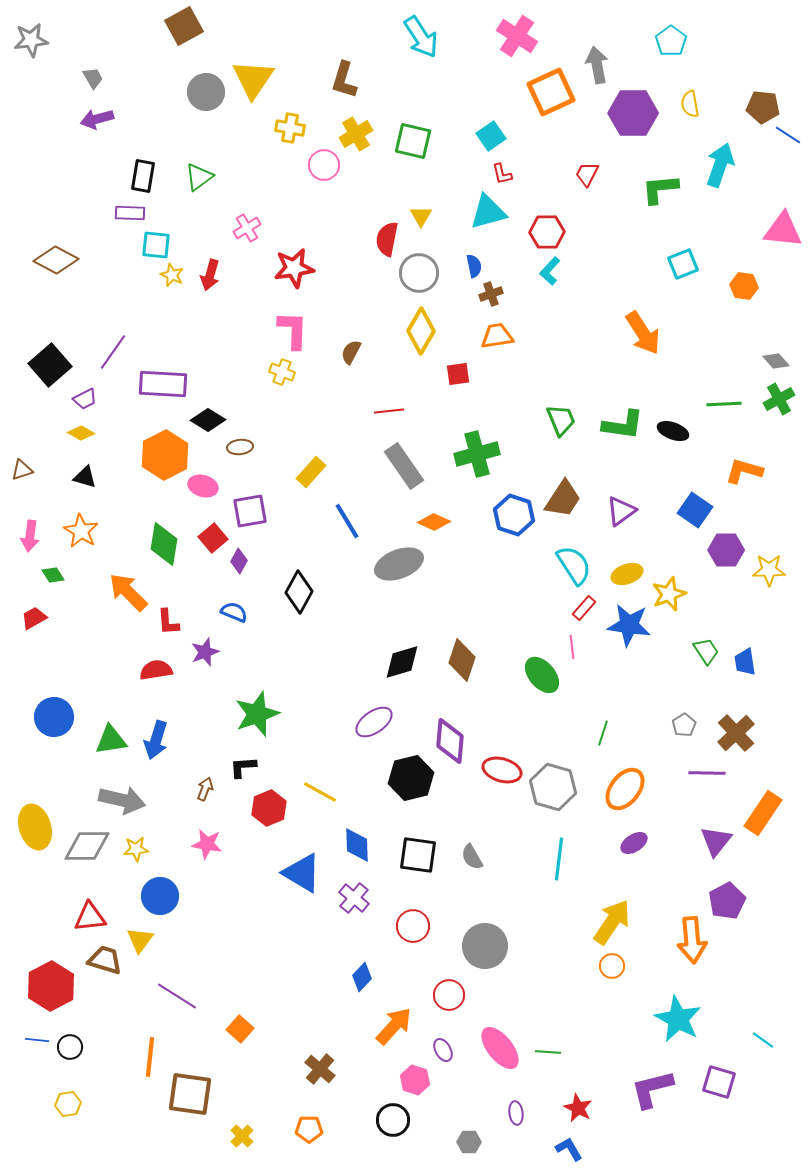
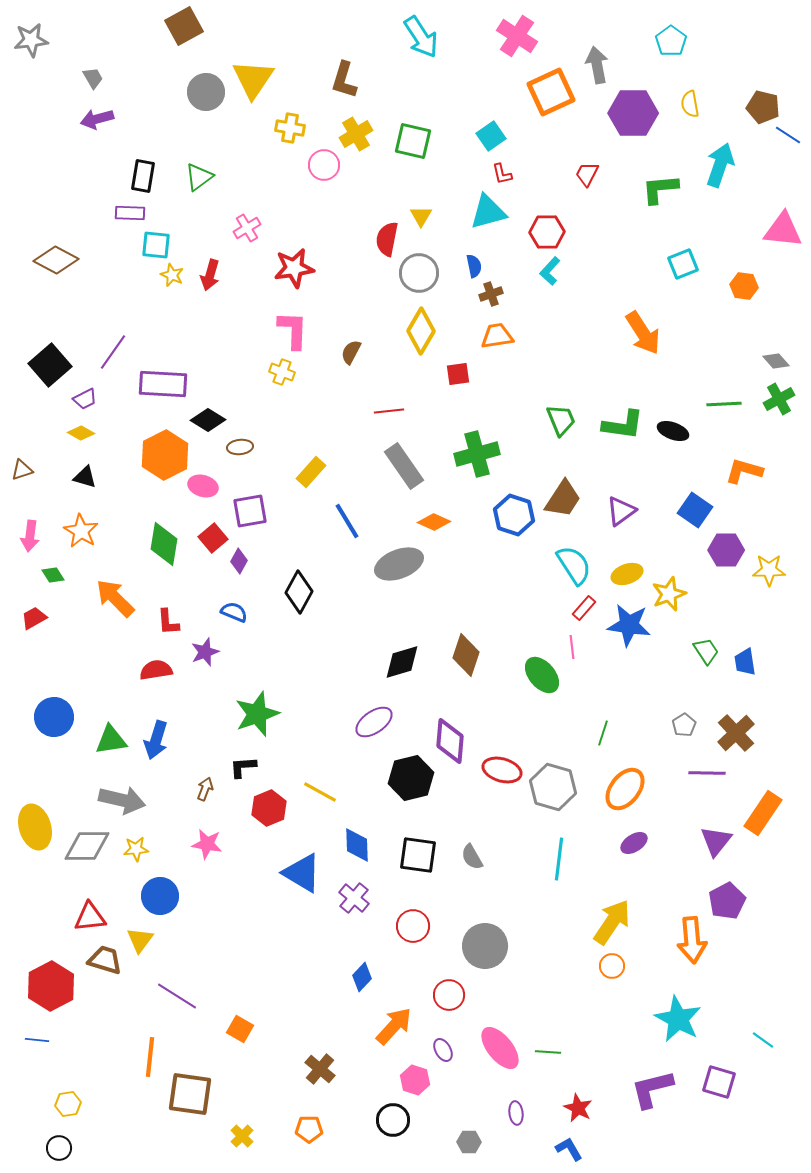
brown pentagon at (763, 107): rotated 8 degrees clockwise
orange arrow at (128, 592): moved 13 px left, 6 px down
brown diamond at (462, 660): moved 4 px right, 5 px up
orange square at (240, 1029): rotated 12 degrees counterclockwise
black circle at (70, 1047): moved 11 px left, 101 px down
